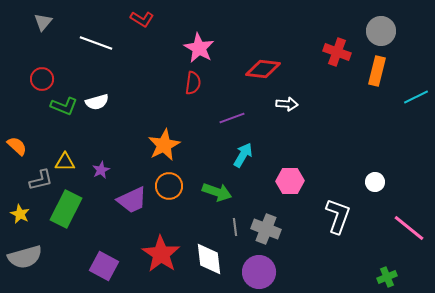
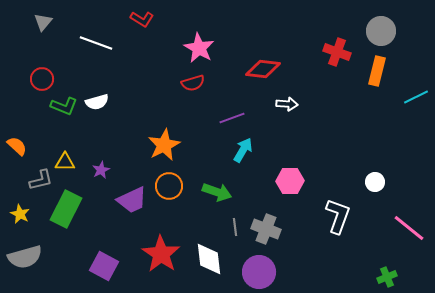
red semicircle: rotated 65 degrees clockwise
cyan arrow: moved 5 px up
